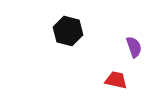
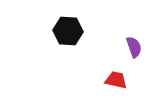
black hexagon: rotated 12 degrees counterclockwise
